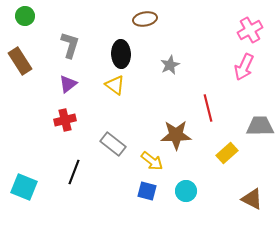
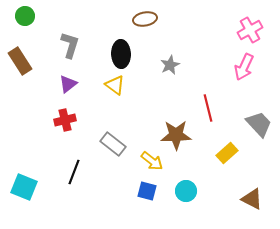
gray trapezoid: moved 1 px left, 2 px up; rotated 48 degrees clockwise
